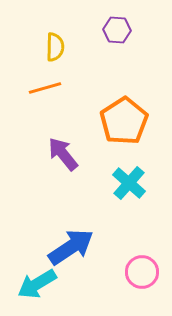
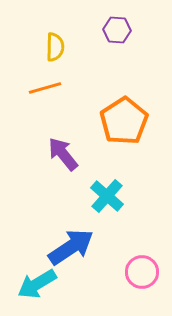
cyan cross: moved 22 px left, 13 px down
